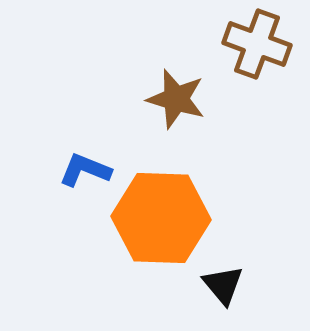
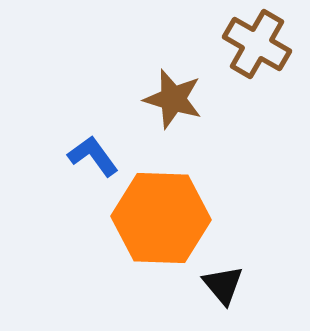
brown cross: rotated 10 degrees clockwise
brown star: moved 3 px left
blue L-shape: moved 8 px right, 14 px up; rotated 32 degrees clockwise
